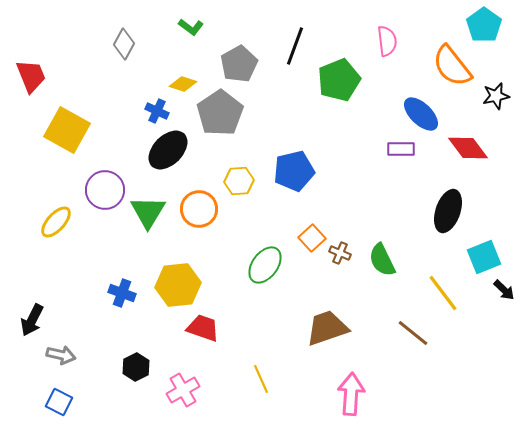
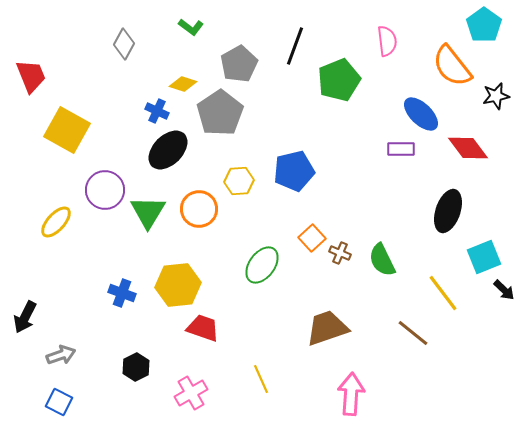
green ellipse at (265, 265): moved 3 px left
black arrow at (32, 320): moved 7 px left, 3 px up
gray arrow at (61, 355): rotated 32 degrees counterclockwise
pink cross at (183, 390): moved 8 px right, 3 px down
